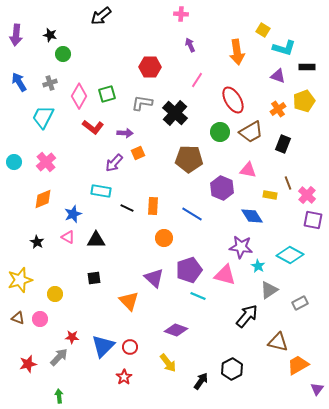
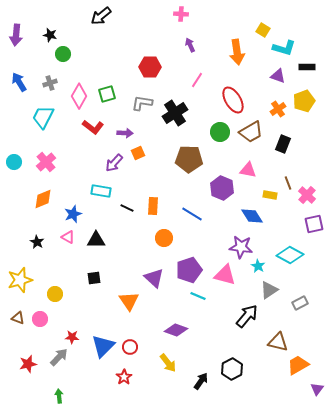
black cross at (175, 113): rotated 15 degrees clockwise
purple square at (313, 220): moved 1 px right, 4 px down; rotated 24 degrees counterclockwise
orange triangle at (129, 301): rotated 10 degrees clockwise
